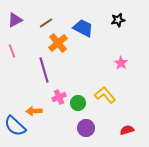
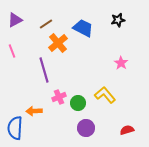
brown line: moved 1 px down
blue semicircle: moved 2 px down; rotated 50 degrees clockwise
